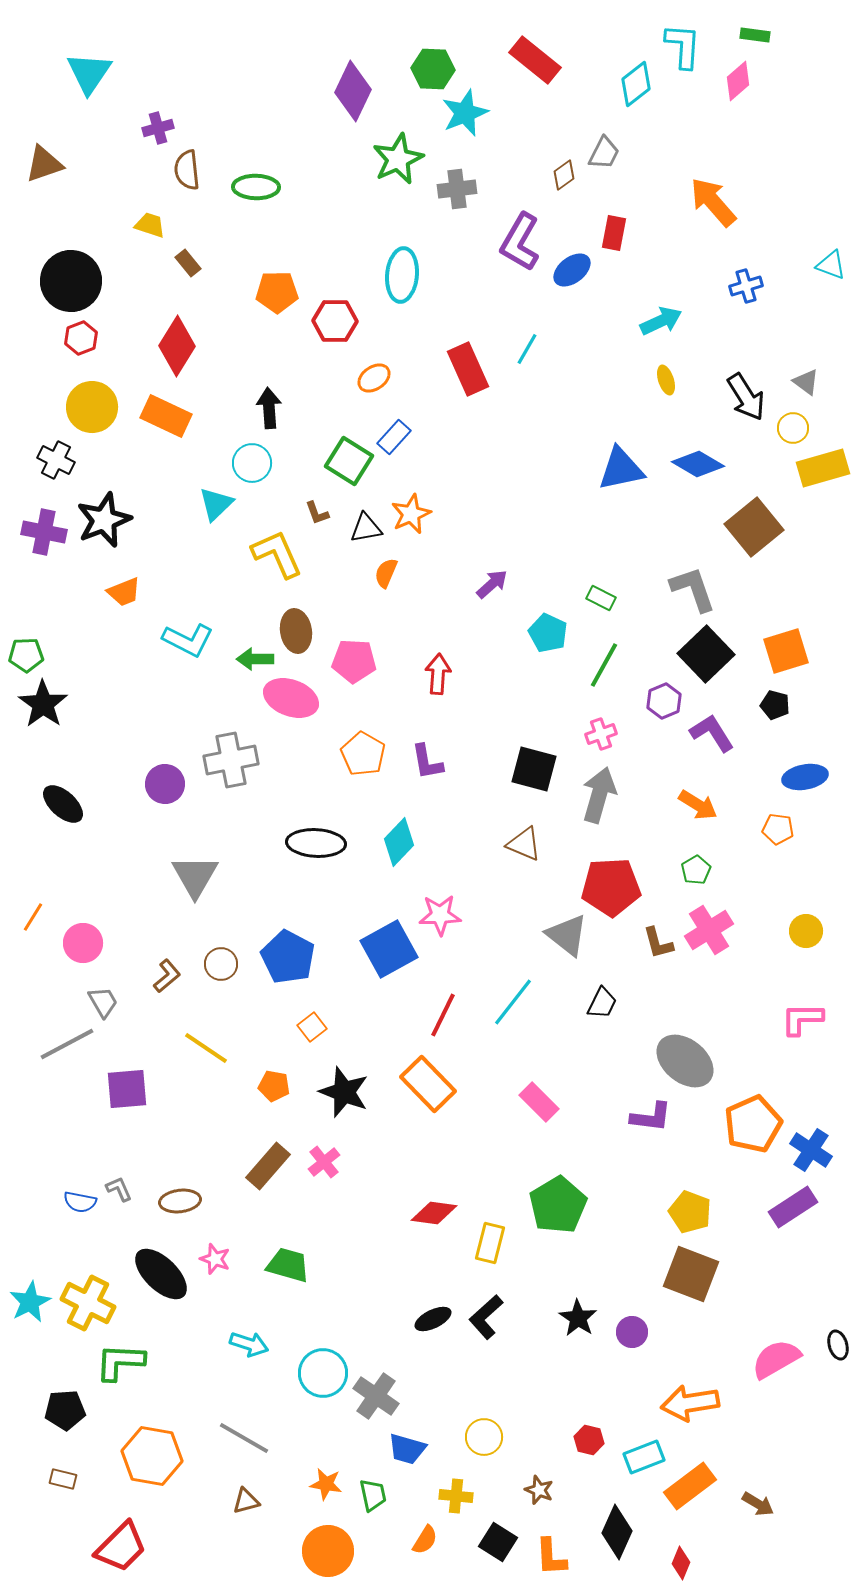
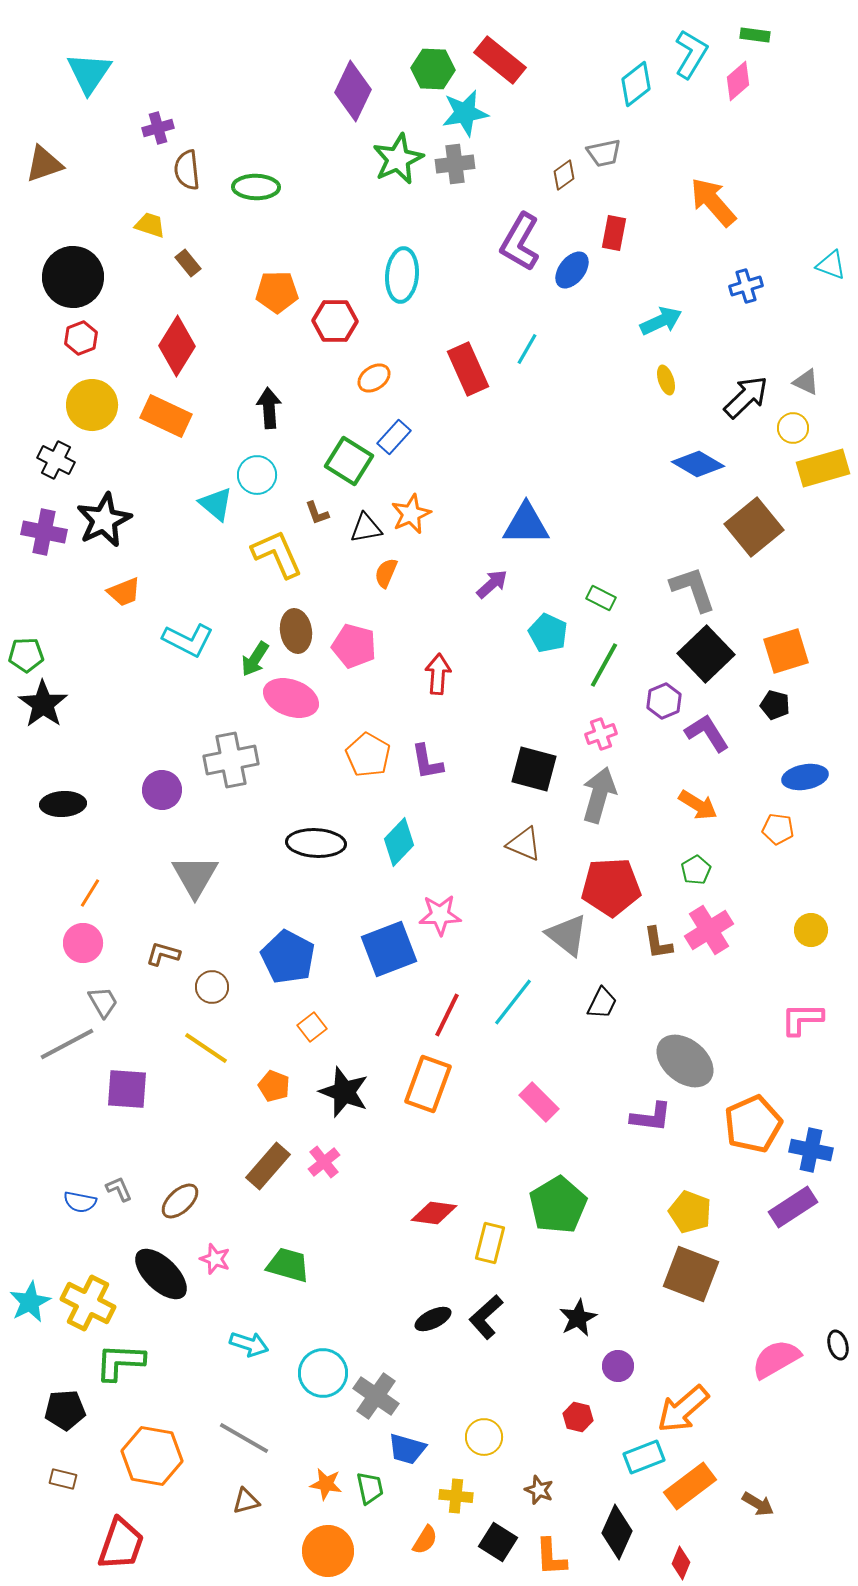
cyan L-shape at (683, 46): moved 8 px right, 8 px down; rotated 27 degrees clockwise
red rectangle at (535, 60): moved 35 px left
cyan star at (465, 113): rotated 12 degrees clockwise
gray trapezoid at (604, 153): rotated 51 degrees clockwise
gray cross at (457, 189): moved 2 px left, 25 px up
blue ellipse at (572, 270): rotated 15 degrees counterclockwise
black circle at (71, 281): moved 2 px right, 4 px up
gray triangle at (806, 382): rotated 12 degrees counterclockwise
black arrow at (746, 397): rotated 102 degrees counterclockwise
yellow circle at (92, 407): moved 2 px up
cyan circle at (252, 463): moved 5 px right, 12 px down
blue triangle at (621, 469): moved 95 px left, 55 px down; rotated 12 degrees clockwise
cyan triangle at (216, 504): rotated 36 degrees counterclockwise
black star at (104, 520): rotated 4 degrees counterclockwise
green arrow at (255, 659): rotated 57 degrees counterclockwise
pink pentagon at (354, 661): moved 15 px up; rotated 12 degrees clockwise
purple L-shape at (712, 733): moved 5 px left
orange pentagon at (363, 754): moved 5 px right, 1 px down
purple circle at (165, 784): moved 3 px left, 6 px down
black ellipse at (63, 804): rotated 45 degrees counterclockwise
orange line at (33, 917): moved 57 px right, 24 px up
yellow circle at (806, 931): moved 5 px right, 1 px up
brown L-shape at (658, 943): rotated 6 degrees clockwise
blue square at (389, 949): rotated 8 degrees clockwise
brown circle at (221, 964): moved 9 px left, 23 px down
brown L-shape at (167, 976): moved 4 px left, 22 px up; rotated 124 degrees counterclockwise
red line at (443, 1015): moved 4 px right
orange rectangle at (428, 1084): rotated 64 degrees clockwise
orange pentagon at (274, 1086): rotated 12 degrees clockwise
purple square at (127, 1089): rotated 9 degrees clockwise
blue cross at (811, 1150): rotated 21 degrees counterclockwise
brown ellipse at (180, 1201): rotated 36 degrees counterclockwise
black star at (578, 1318): rotated 12 degrees clockwise
purple circle at (632, 1332): moved 14 px left, 34 px down
orange arrow at (690, 1403): moved 7 px left, 6 px down; rotated 32 degrees counterclockwise
red hexagon at (589, 1440): moved 11 px left, 23 px up
green trapezoid at (373, 1495): moved 3 px left, 7 px up
red trapezoid at (121, 1547): moved 3 px up; rotated 26 degrees counterclockwise
